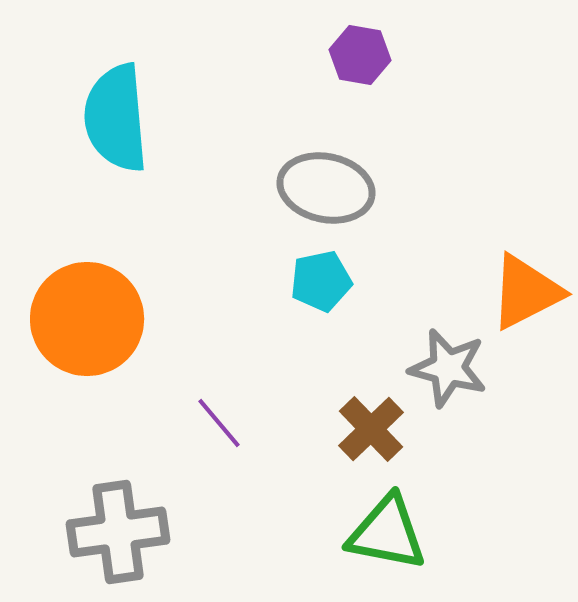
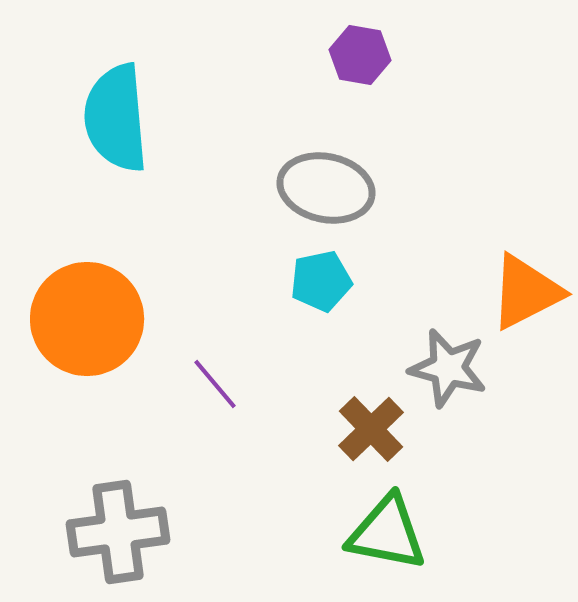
purple line: moved 4 px left, 39 px up
